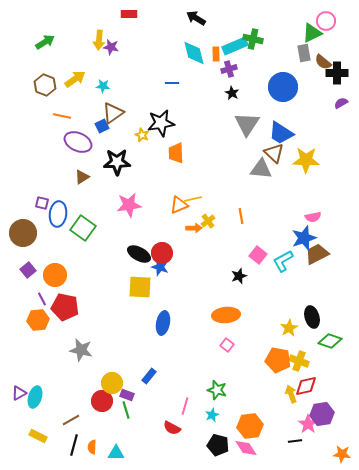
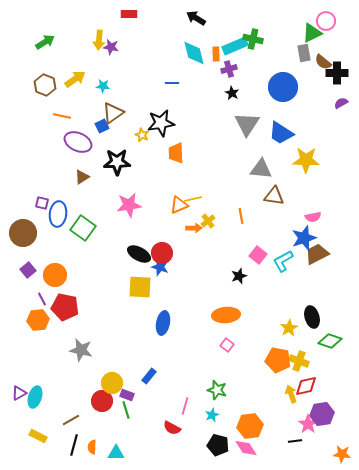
brown triangle at (274, 153): moved 43 px down; rotated 35 degrees counterclockwise
